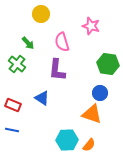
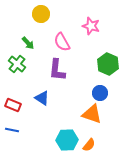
pink semicircle: rotated 12 degrees counterclockwise
green hexagon: rotated 15 degrees clockwise
